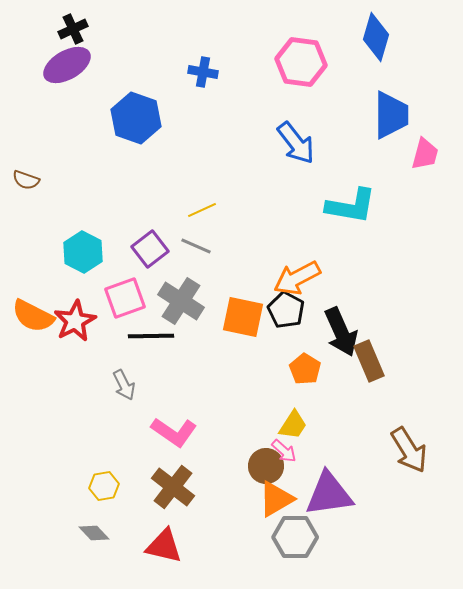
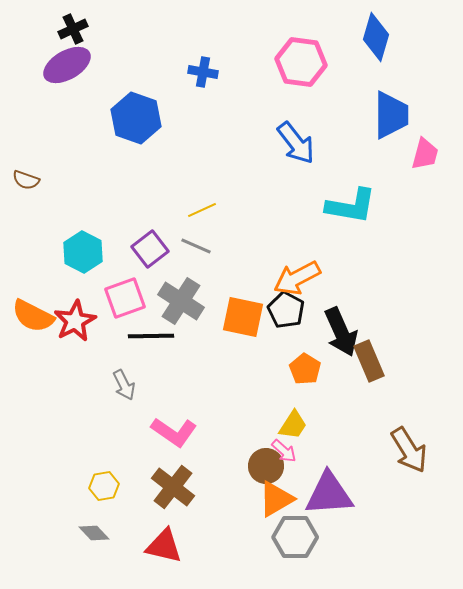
purple triangle: rotated 4 degrees clockwise
